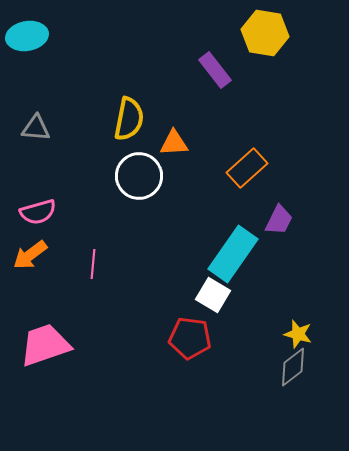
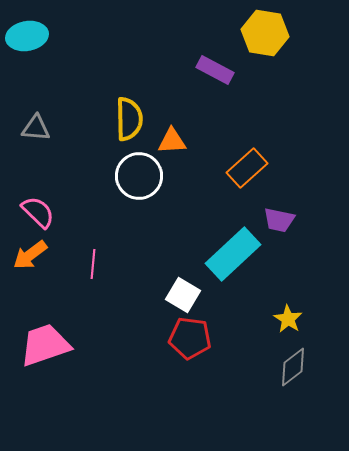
purple rectangle: rotated 24 degrees counterclockwise
yellow semicircle: rotated 12 degrees counterclockwise
orange triangle: moved 2 px left, 2 px up
pink semicircle: rotated 120 degrees counterclockwise
purple trapezoid: rotated 76 degrees clockwise
cyan rectangle: rotated 12 degrees clockwise
white square: moved 30 px left
yellow star: moved 10 px left, 15 px up; rotated 16 degrees clockwise
